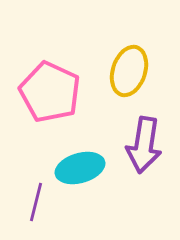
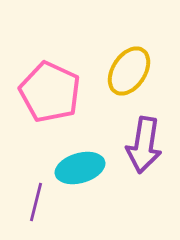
yellow ellipse: rotated 15 degrees clockwise
